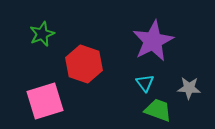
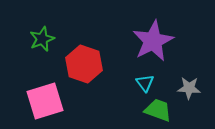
green star: moved 5 px down
